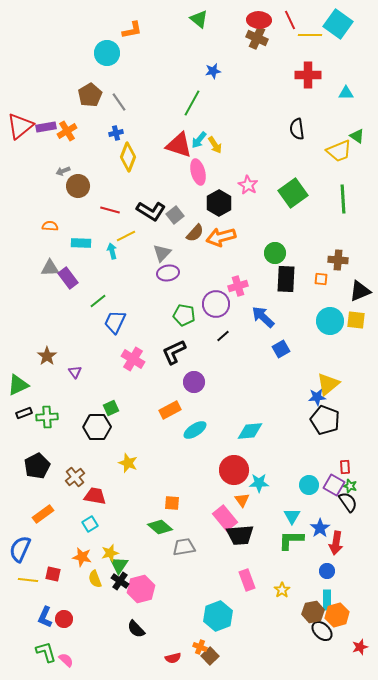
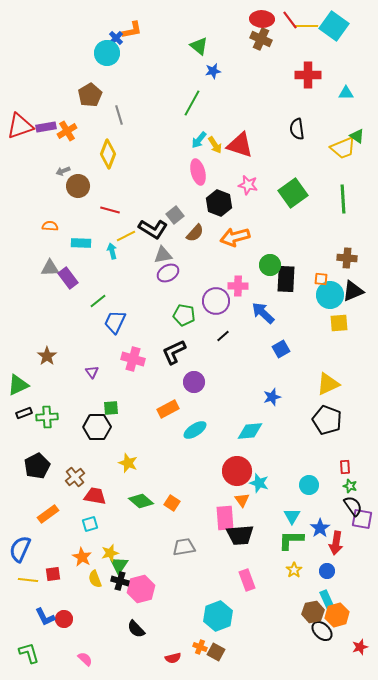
green triangle at (199, 19): moved 27 px down
red ellipse at (259, 20): moved 3 px right, 1 px up
red line at (290, 20): rotated 12 degrees counterclockwise
cyan square at (338, 24): moved 4 px left, 2 px down
yellow line at (310, 35): moved 4 px left, 9 px up
brown cross at (257, 38): moved 4 px right, 1 px down
gray line at (119, 102): moved 13 px down; rotated 18 degrees clockwise
red triangle at (20, 126): rotated 20 degrees clockwise
blue cross at (116, 133): moved 95 px up; rotated 32 degrees counterclockwise
red triangle at (179, 145): moved 61 px right
yellow trapezoid at (339, 151): moved 4 px right, 3 px up
yellow diamond at (128, 157): moved 20 px left, 3 px up
pink star at (248, 185): rotated 18 degrees counterclockwise
black hexagon at (219, 203): rotated 10 degrees counterclockwise
black L-shape at (151, 211): moved 2 px right, 18 px down
orange arrow at (221, 237): moved 14 px right
gray triangle at (162, 253): moved 1 px right, 2 px down; rotated 36 degrees clockwise
green circle at (275, 253): moved 5 px left, 12 px down
brown cross at (338, 260): moved 9 px right, 2 px up
purple ellipse at (168, 273): rotated 20 degrees counterclockwise
pink cross at (238, 286): rotated 18 degrees clockwise
black triangle at (360, 291): moved 7 px left
purple circle at (216, 304): moved 3 px up
blue arrow at (263, 317): moved 4 px up
yellow square at (356, 320): moved 17 px left, 3 px down; rotated 12 degrees counterclockwise
cyan circle at (330, 321): moved 26 px up
pink cross at (133, 359): rotated 15 degrees counterclockwise
purple triangle at (75, 372): moved 17 px right
yellow triangle at (328, 384): rotated 15 degrees clockwise
blue star at (317, 397): moved 45 px left; rotated 12 degrees counterclockwise
green square at (111, 408): rotated 21 degrees clockwise
orange rectangle at (170, 410): moved 2 px left, 1 px up
black pentagon at (325, 420): moved 2 px right
red circle at (234, 470): moved 3 px right, 1 px down
cyan star at (259, 483): rotated 18 degrees clockwise
purple square at (334, 485): moved 28 px right, 34 px down; rotated 20 degrees counterclockwise
black semicircle at (348, 502): moved 5 px right, 4 px down
orange square at (172, 503): rotated 28 degrees clockwise
orange rectangle at (43, 514): moved 5 px right
pink rectangle at (225, 518): rotated 35 degrees clockwise
cyan square at (90, 524): rotated 14 degrees clockwise
green diamond at (160, 527): moved 19 px left, 26 px up
orange star at (82, 557): rotated 18 degrees clockwise
red square at (53, 574): rotated 21 degrees counterclockwise
black cross at (120, 581): rotated 18 degrees counterclockwise
yellow star at (282, 590): moved 12 px right, 20 px up
cyan rectangle at (327, 600): rotated 24 degrees counterclockwise
blue L-shape at (45, 617): rotated 50 degrees counterclockwise
green L-shape at (46, 652): moved 17 px left, 1 px down
brown square at (210, 656): moved 6 px right, 4 px up; rotated 18 degrees counterclockwise
pink semicircle at (66, 660): moved 19 px right, 1 px up
